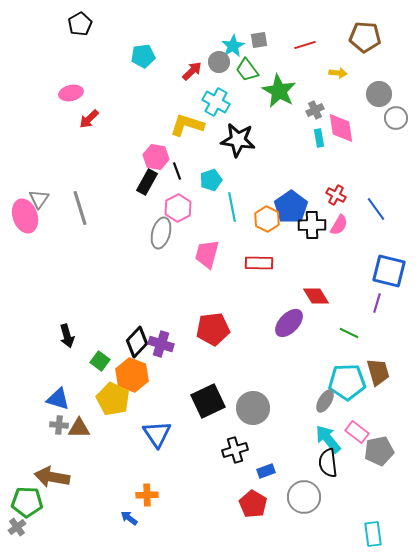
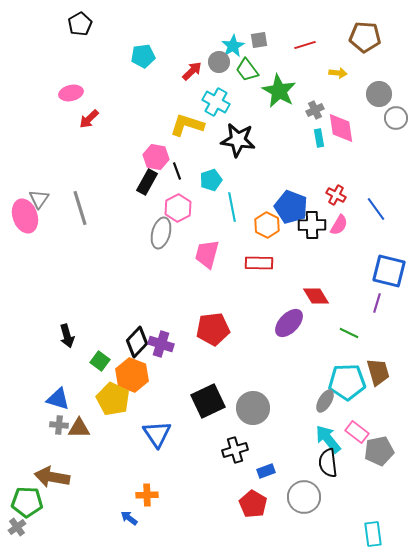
blue pentagon at (291, 207): rotated 16 degrees counterclockwise
orange hexagon at (267, 219): moved 6 px down
